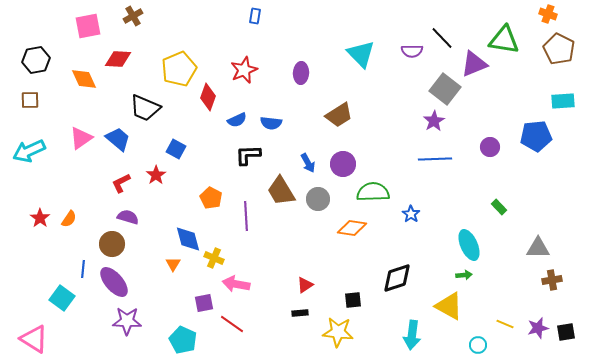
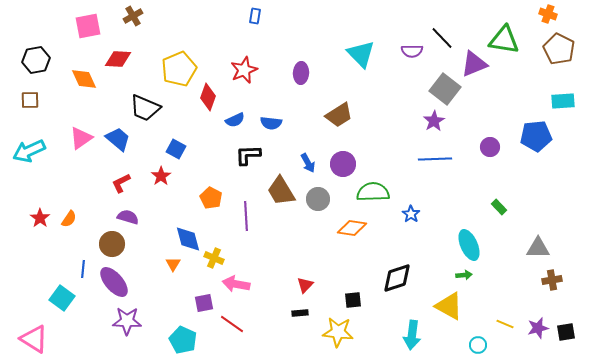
blue semicircle at (237, 120): moved 2 px left
red star at (156, 175): moved 5 px right, 1 px down
red triangle at (305, 285): rotated 12 degrees counterclockwise
